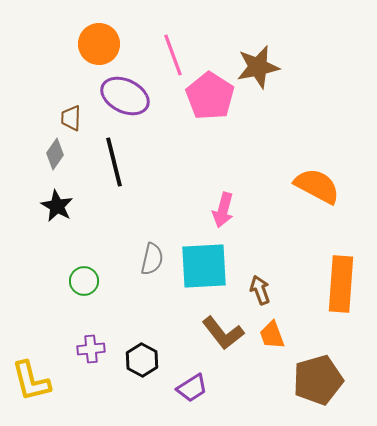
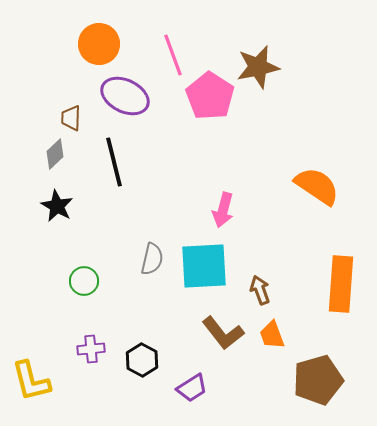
gray diamond: rotated 12 degrees clockwise
orange semicircle: rotated 6 degrees clockwise
